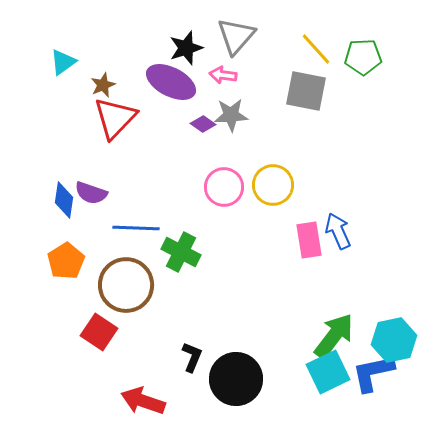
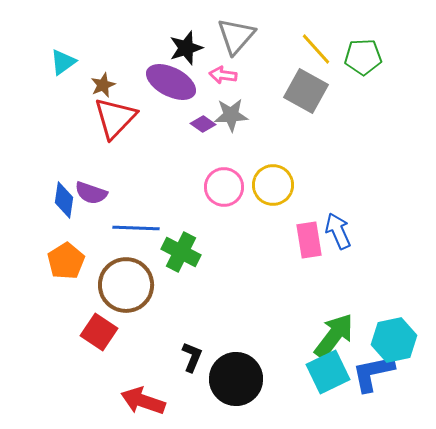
gray square: rotated 18 degrees clockwise
